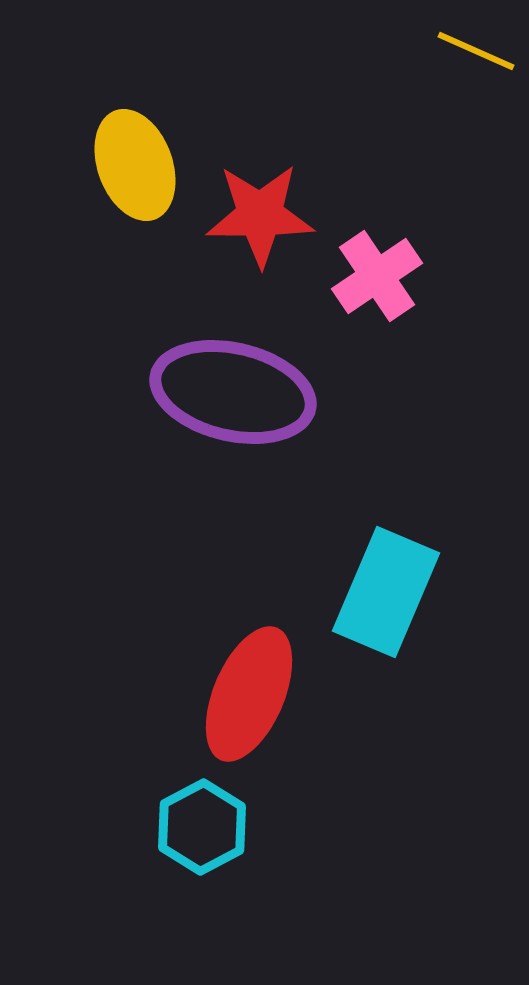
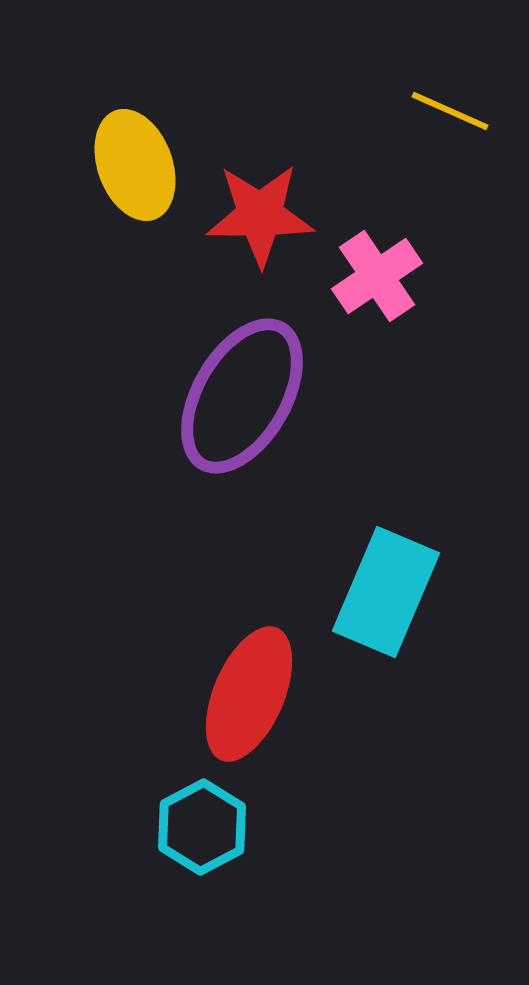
yellow line: moved 26 px left, 60 px down
purple ellipse: moved 9 px right, 4 px down; rotated 73 degrees counterclockwise
